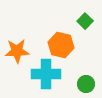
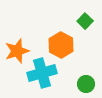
orange hexagon: rotated 15 degrees clockwise
orange star: rotated 15 degrees counterclockwise
cyan cross: moved 4 px left, 1 px up; rotated 16 degrees counterclockwise
